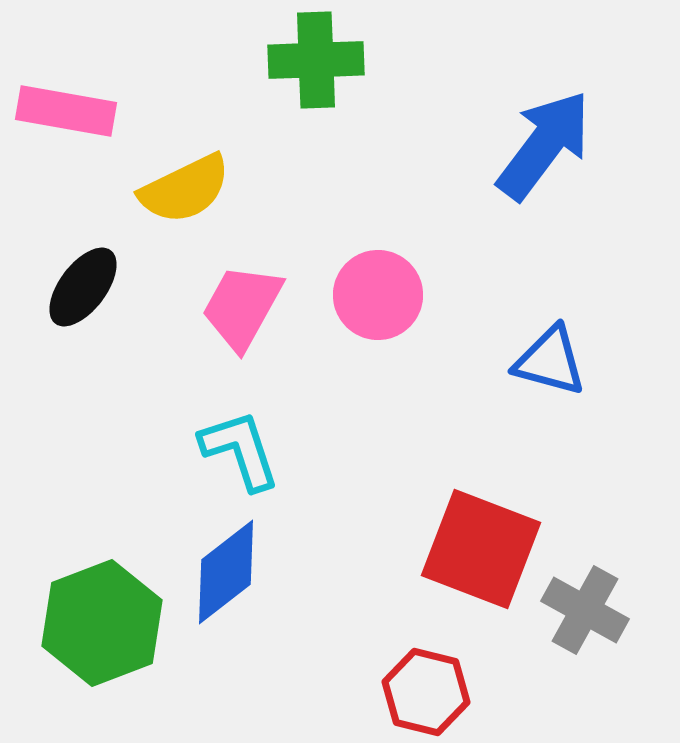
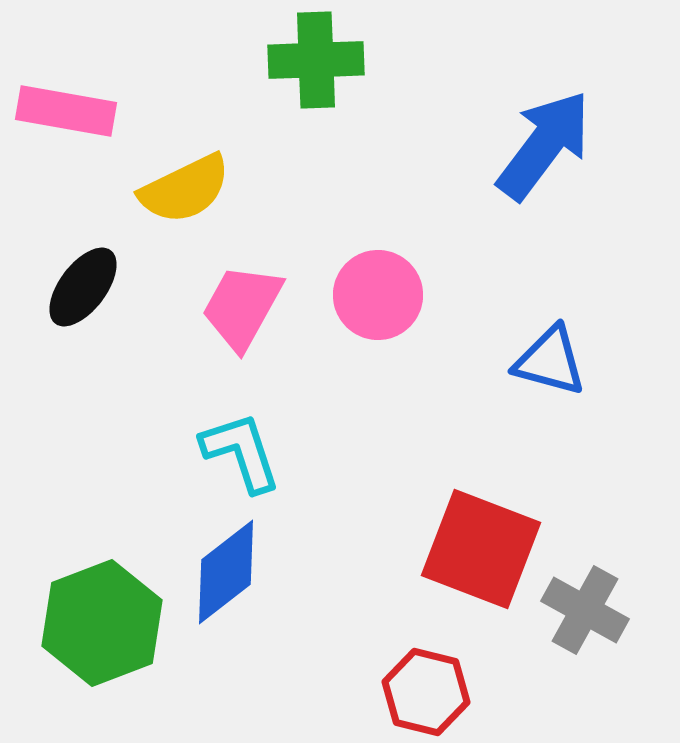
cyan L-shape: moved 1 px right, 2 px down
